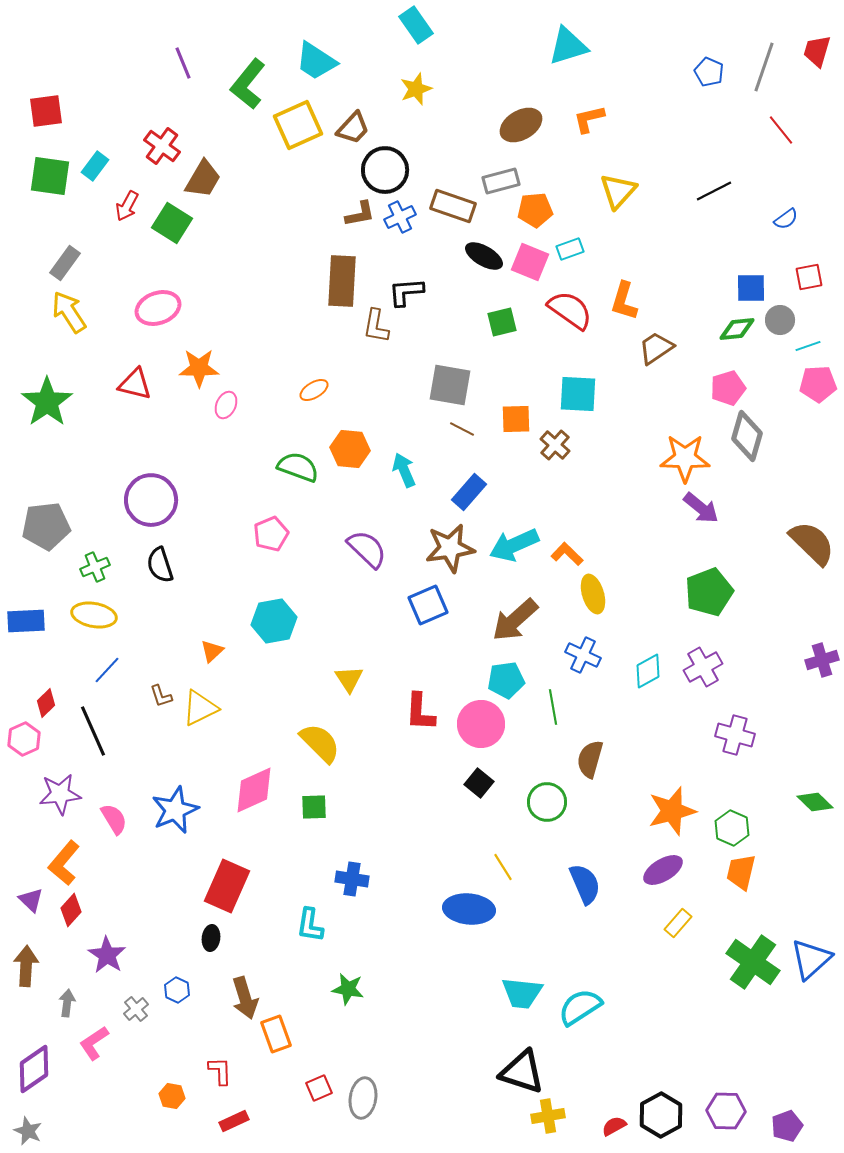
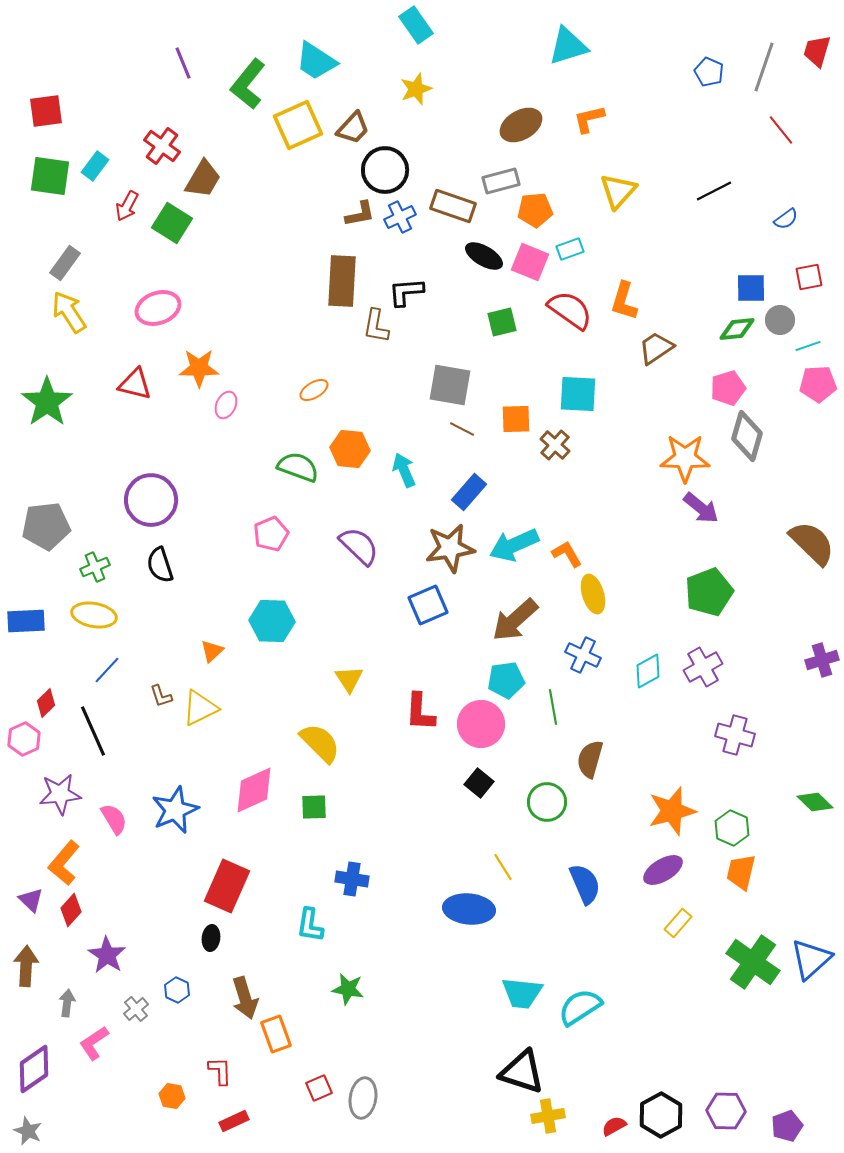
purple semicircle at (367, 549): moved 8 px left, 3 px up
orange L-shape at (567, 554): rotated 16 degrees clockwise
cyan hexagon at (274, 621): moved 2 px left; rotated 12 degrees clockwise
